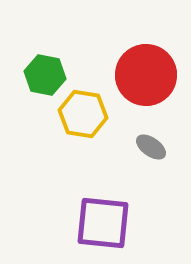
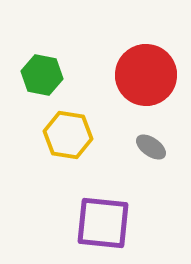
green hexagon: moved 3 px left
yellow hexagon: moved 15 px left, 21 px down
